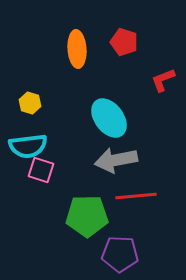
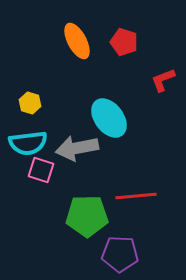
orange ellipse: moved 8 px up; rotated 24 degrees counterclockwise
cyan semicircle: moved 3 px up
gray arrow: moved 39 px left, 12 px up
